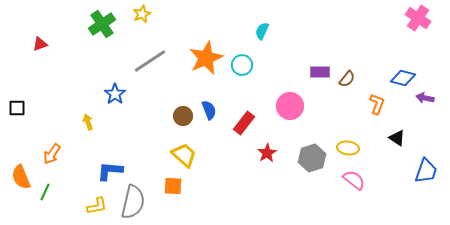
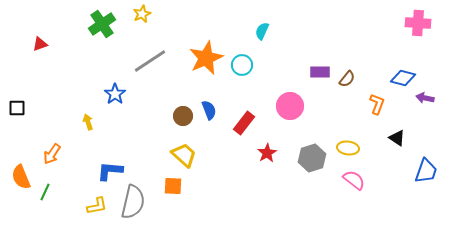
pink cross: moved 5 px down; rotated 30 degrees counterclockwise
